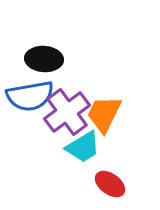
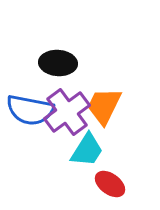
black ellipse: moved 14 px right, 4 px down
blue semicircle: moved 14 px down; rotated 21 degrees clockwise
orange trapezoid: moved 8 px up
cyan trapezoid: moved 4 px right, 3 px down; rotated 27 degrees counterclockwise
